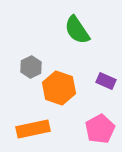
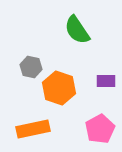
gray hexagon: rotated 20 degrees counterclockwise
purple rectangle: rotated 24 degrees counterclockwise
